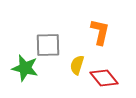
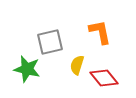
orange L-shape: rotated 24 degrees counterclockwise
gray square: moved 2 px right, 3 px up; rotated 12 degrees counterclockwise
green star: moved 2 px right, 1 px down
